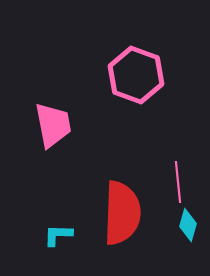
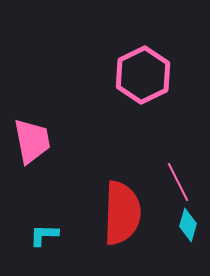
pink hexagon: moved 7 px right; rotated 14 degrees clockwise
pink trapezoid: moved 21 px left, 16 px down
pink line: rotated 21 degrees counterclockwise
cyan L-shape: moved 14 px left
